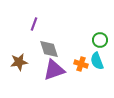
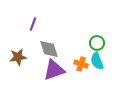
purple line: moved 1 px left
green circle: moved 3 px left, 3 px down
brown star: moved 1 px left, 5 px up
